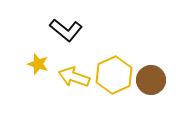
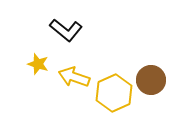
yellow hexagon: moved 18 px down
